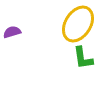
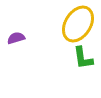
purple semicircle: moved 4 px right, 6 px down
